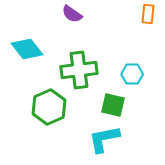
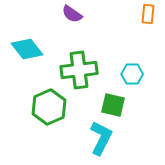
cyan L-shape: moved 3 px left, 1 px up; rotated 128 degrees clockwise
